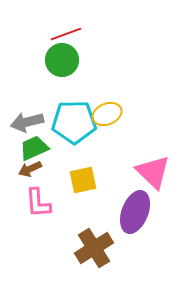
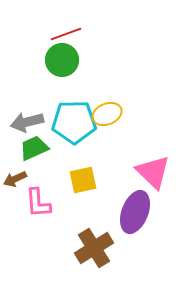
brown arrow: moved 15 px left, 10 px down
